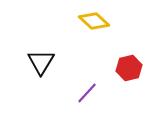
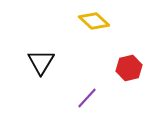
purple line: moved 5 px down
